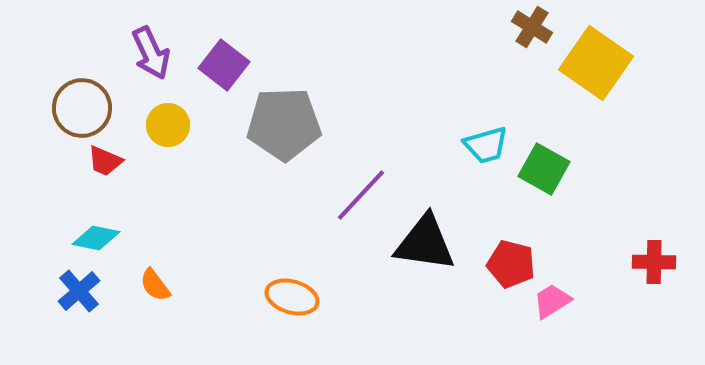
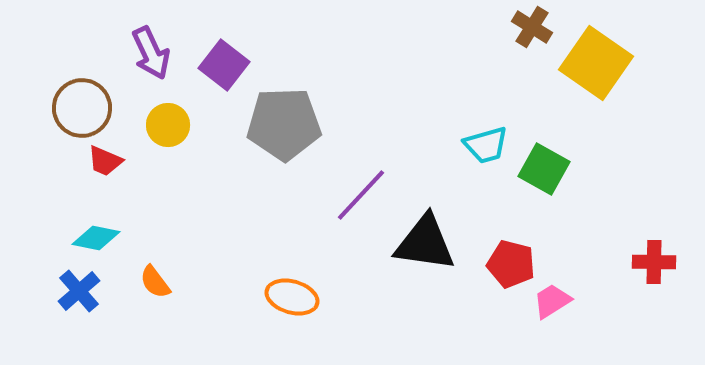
orange semicircle: moved 3 px up
